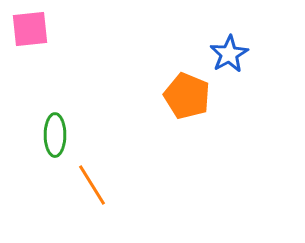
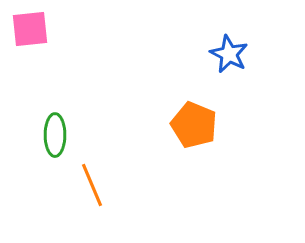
blue star: rotated 15 degrees counterclockwise
orange pentagon: moved 7 px right, 29 px down
orange line: rotated 9 degrees clockwise
